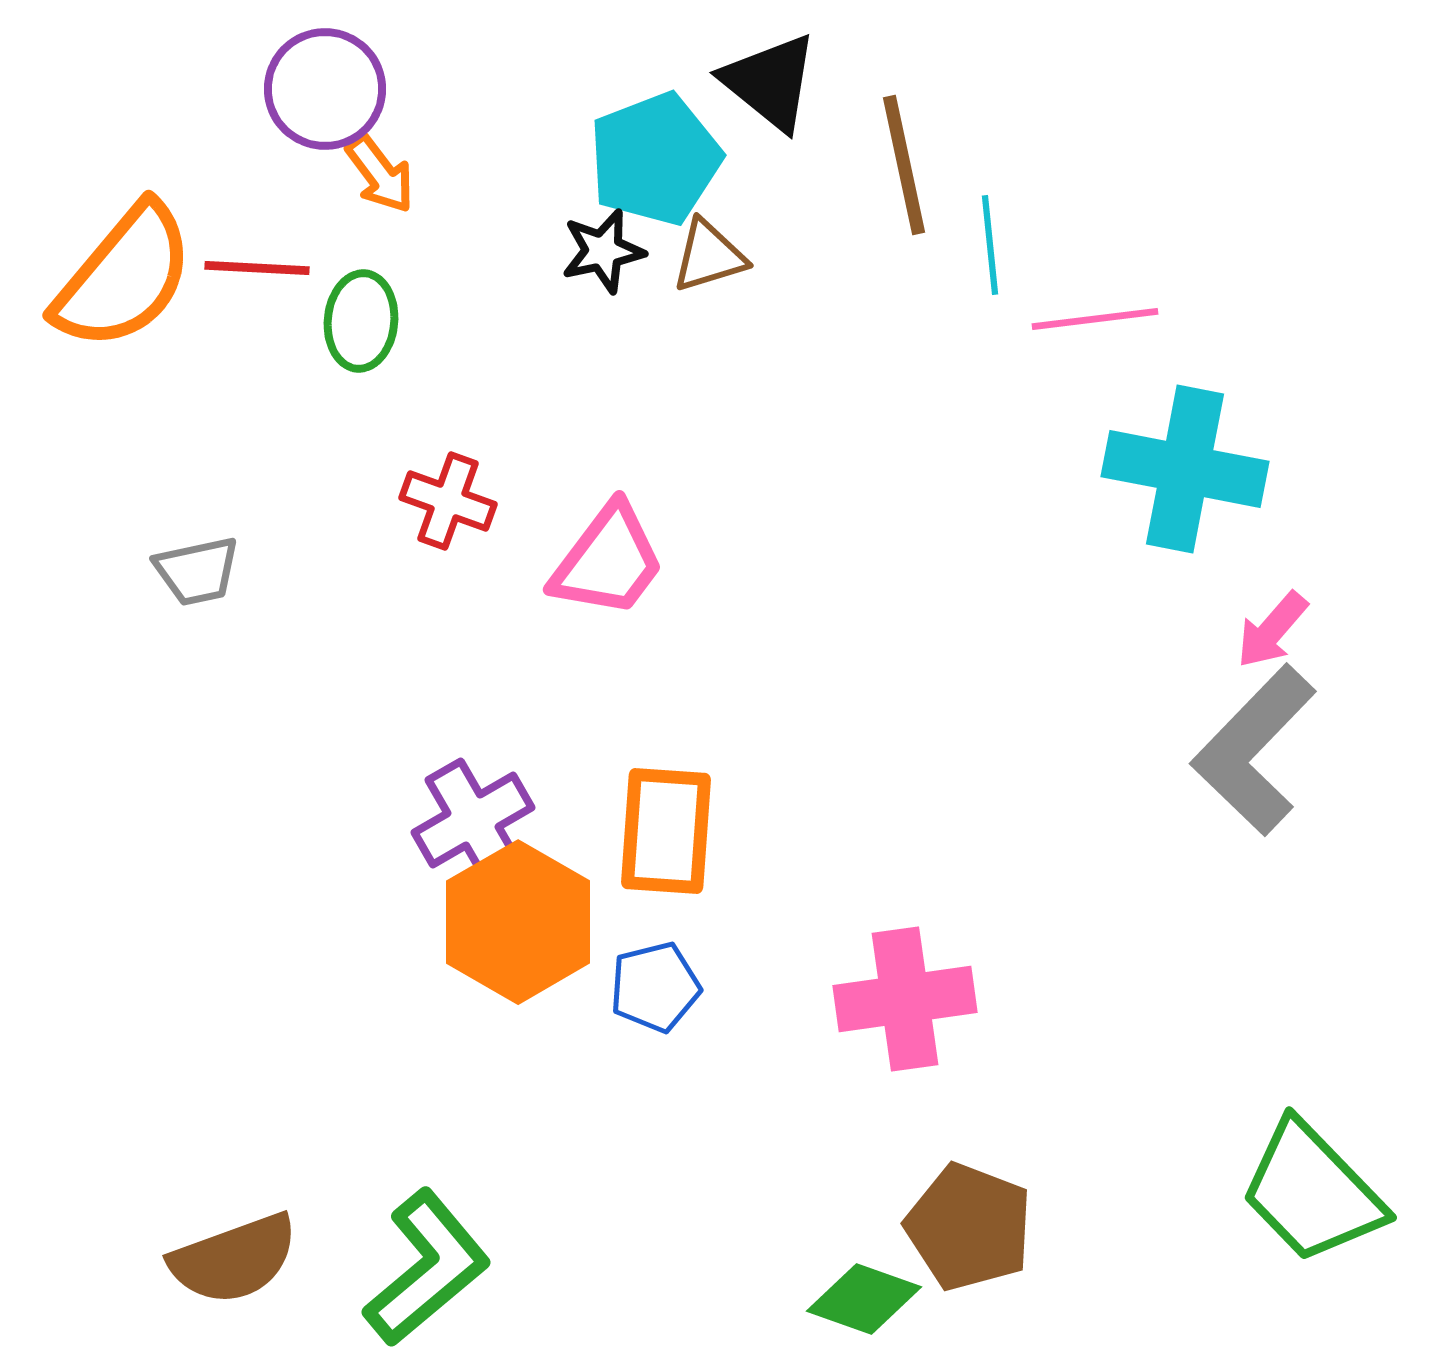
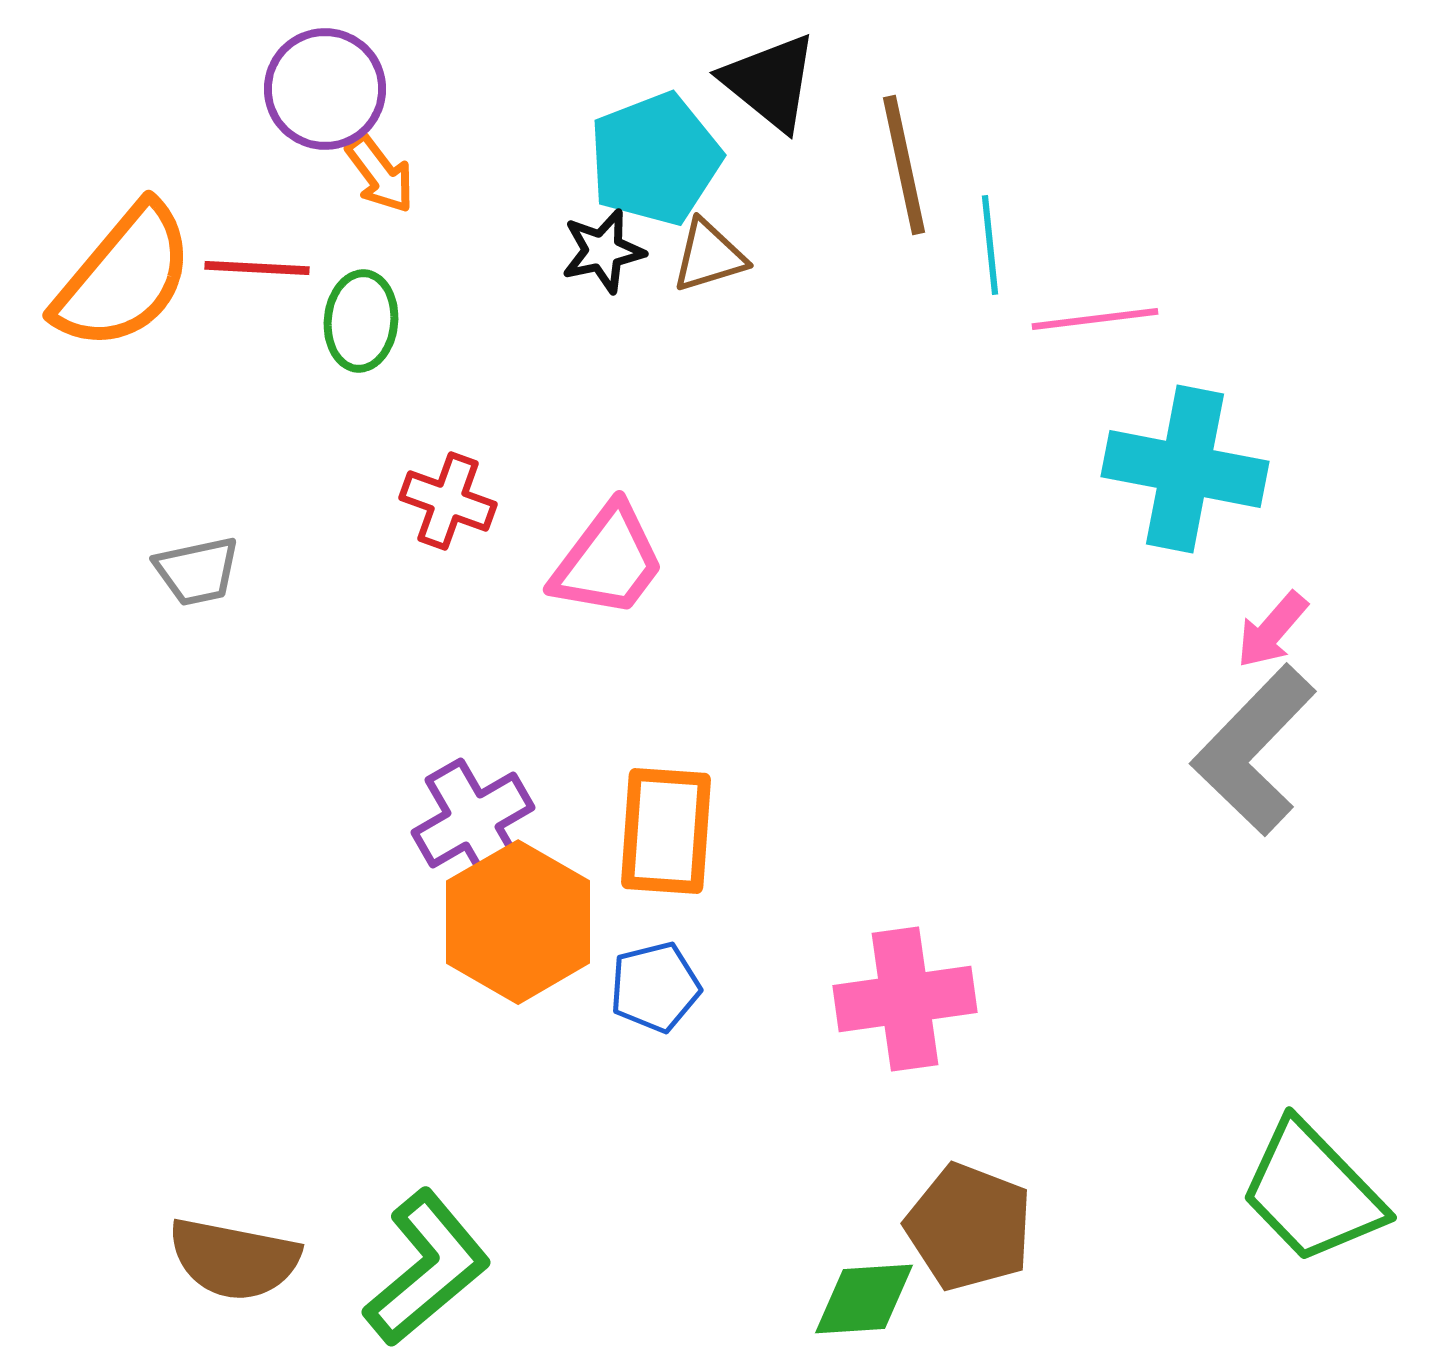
brown semicircle: rotated 31 degrees clockwise
green diamond: rotated 23 degrees counterclockwise
